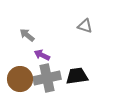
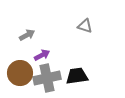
gray arrow: rotated 112 degrees clockwise
purple arrow: rotated 126 degrees clockwise
brown circle: moved 6 px up
